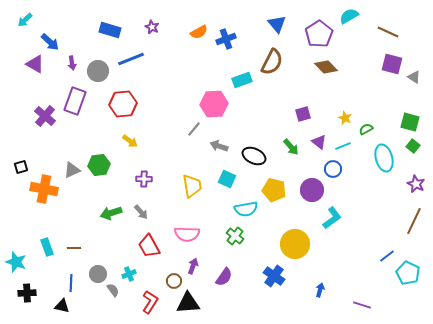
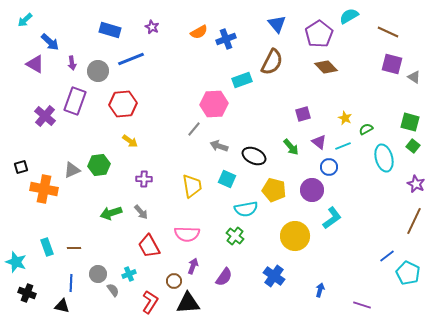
blue circle at (333, 169): moved 4 px left, 2 px up
yellow circle at (295, 244): moved 8 px up
black cross at (27, 293): rotated 24 degrees clockwise
